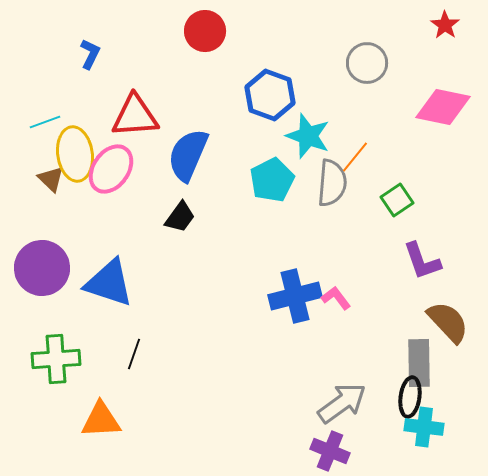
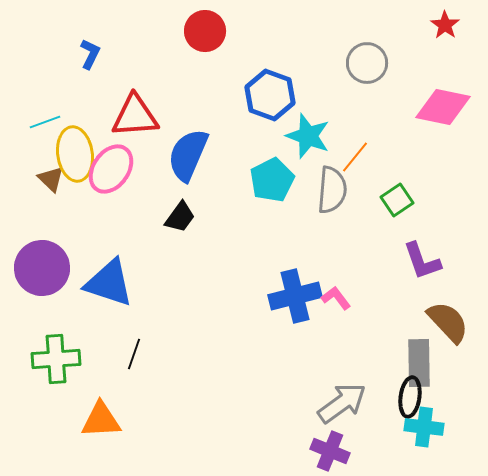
gray semicircle: moved 7 px down
